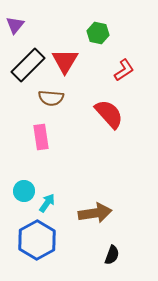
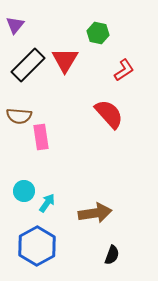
red triangle: moved 1 px up
brown semicircle: moved 32 px left, 18 px down
blue hexagon: moved 6 px down
